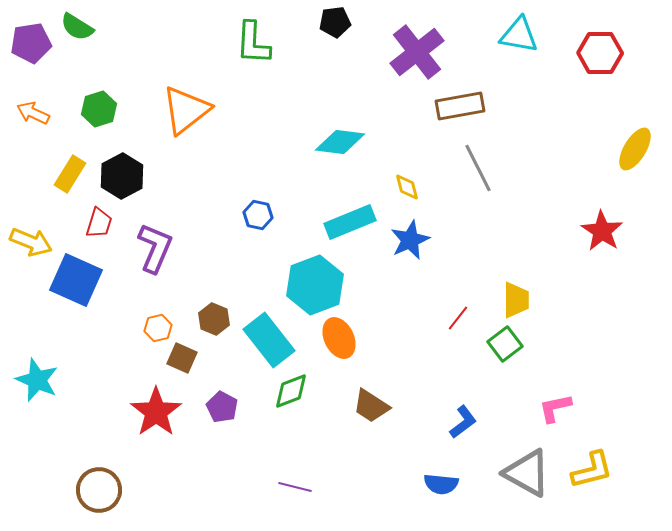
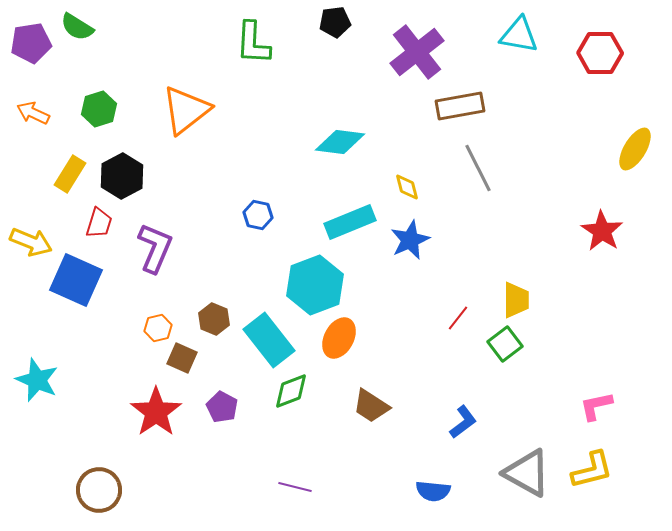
orange ellipse at (339, 338): rotated 54 degrees clockwise
pink L-shape at (555, 408): moved 41 px right, 2 px up
blue semicircle at (441, 484): moved 8 px left, 7 px down
